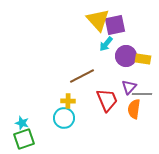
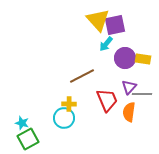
purple circle: moved 1 px left, 2 px down
yellow cross: moved 1 px right, 3 px down
orange semicircle: moved 5 px left, 3 px down
green square: moved 4 px right; rotated 10 degrees counterclockwise
